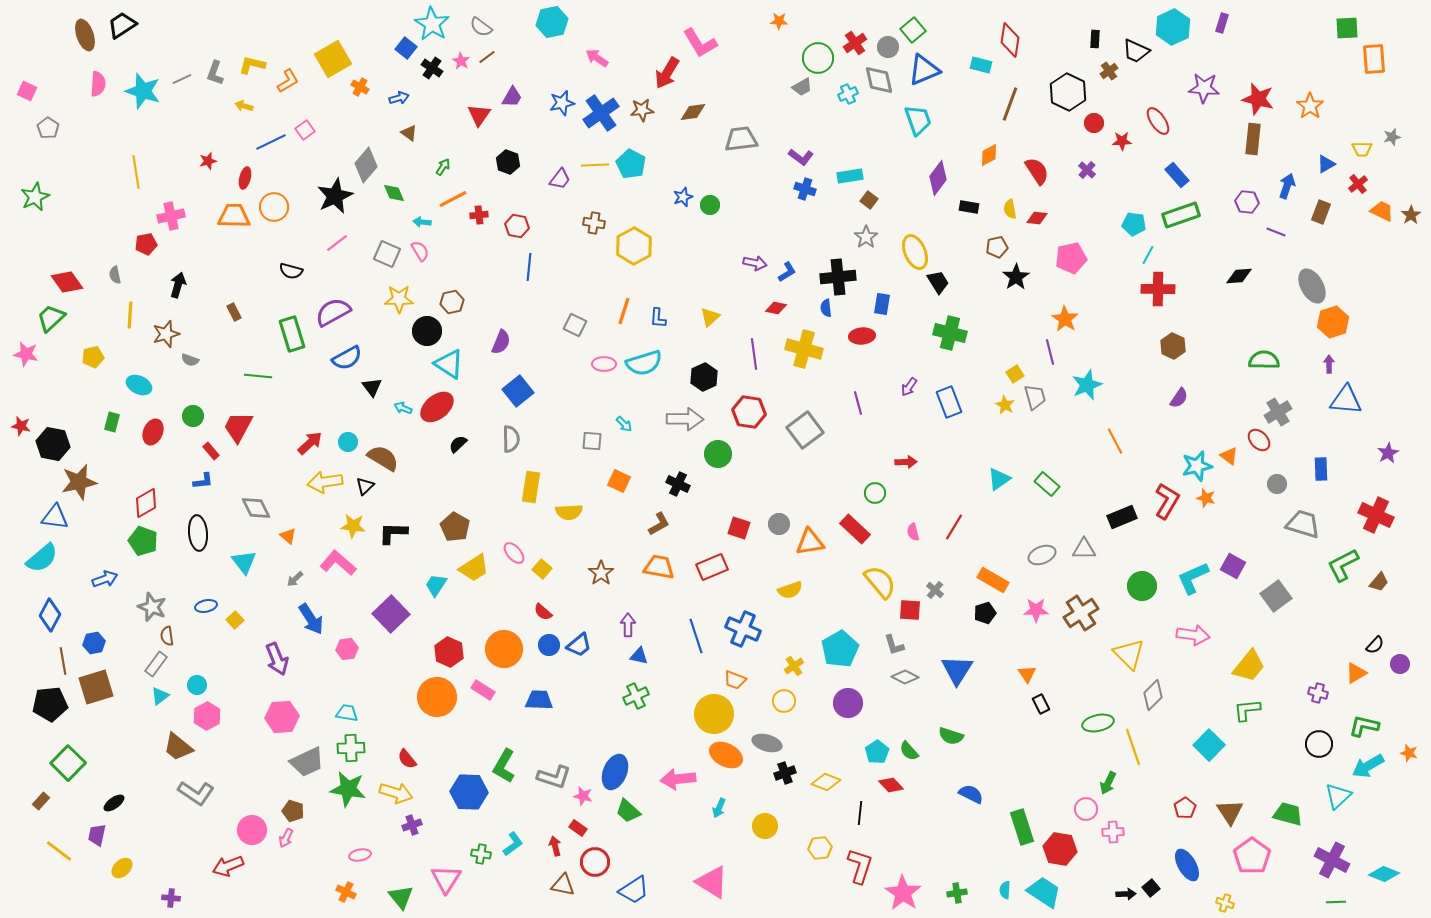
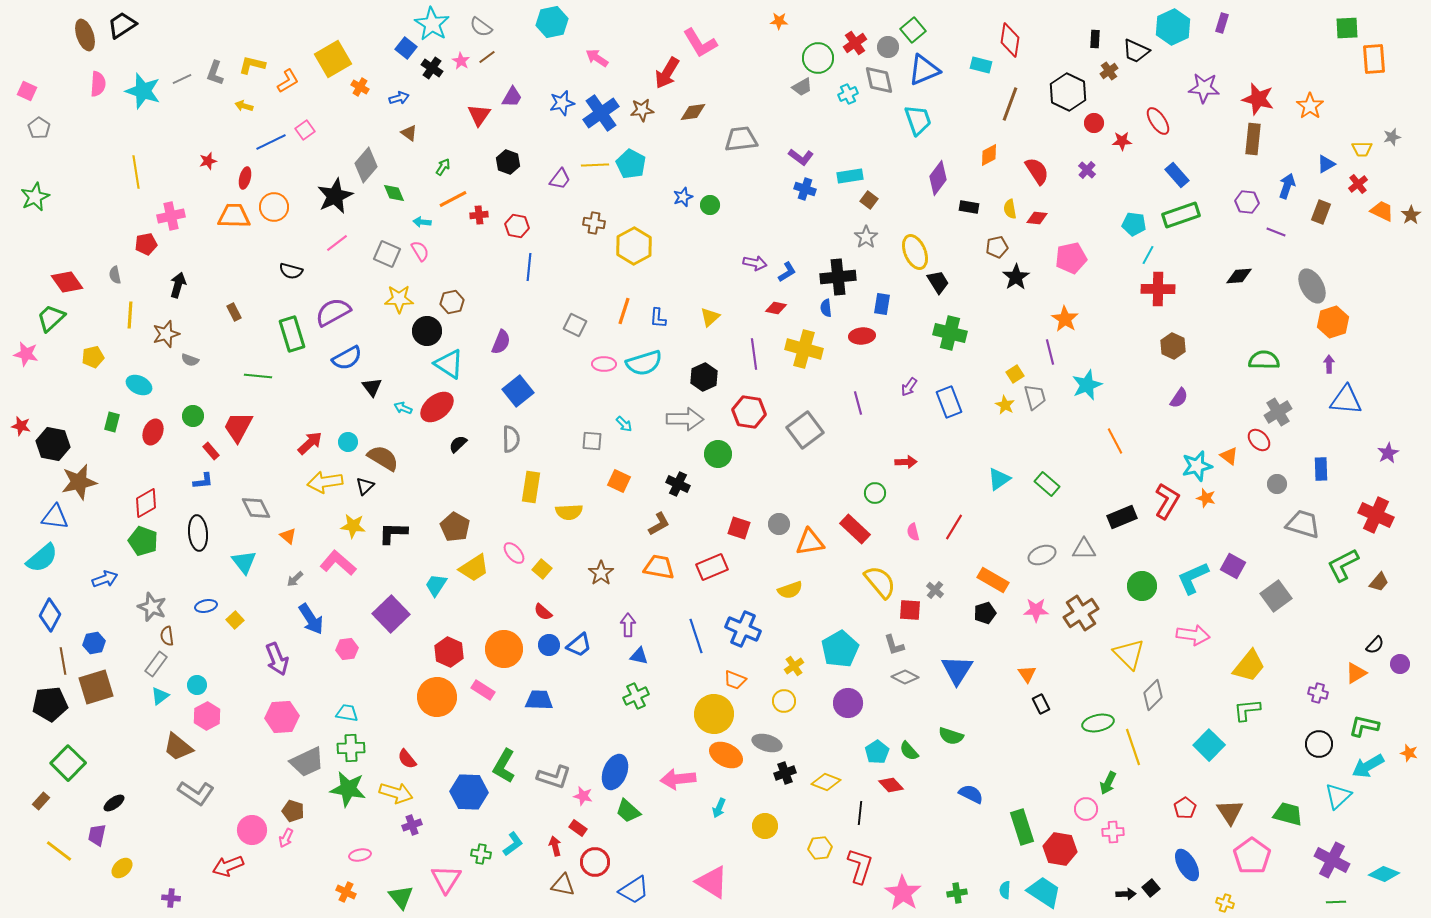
gray pentagon at (48, 128): moved 9 px left
